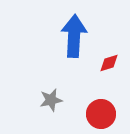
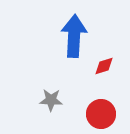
red diamond: moved 5 px left, 3 px down
gray star: rotated 15 degrees clockwise
